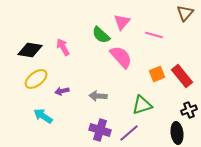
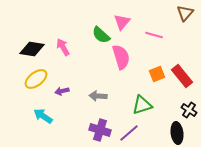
black diamond: moved 2 px right, 1 px up
pink semicircle: rotated 25 degrees clockwise
black cross: rotated 35 degrees counterclockwise
